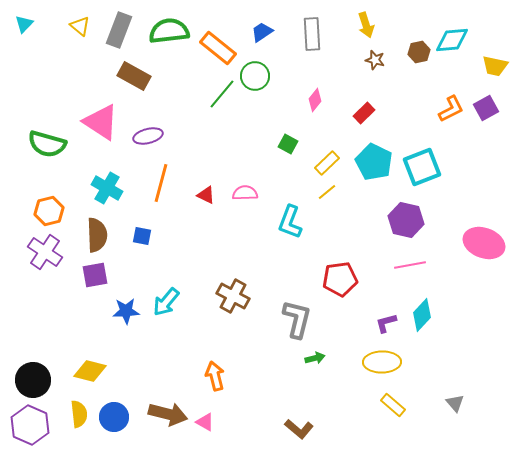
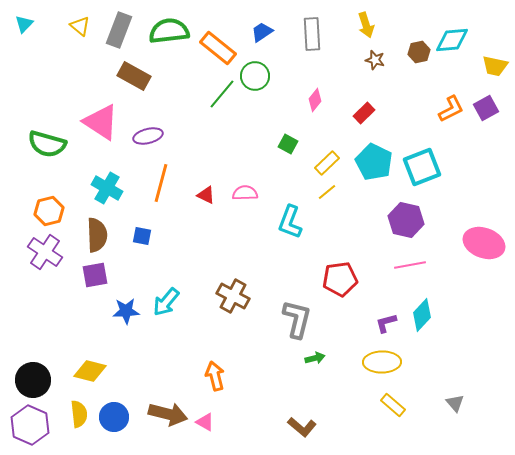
brown L-shape at (299, 429): moved 3 px right, 2 px up
